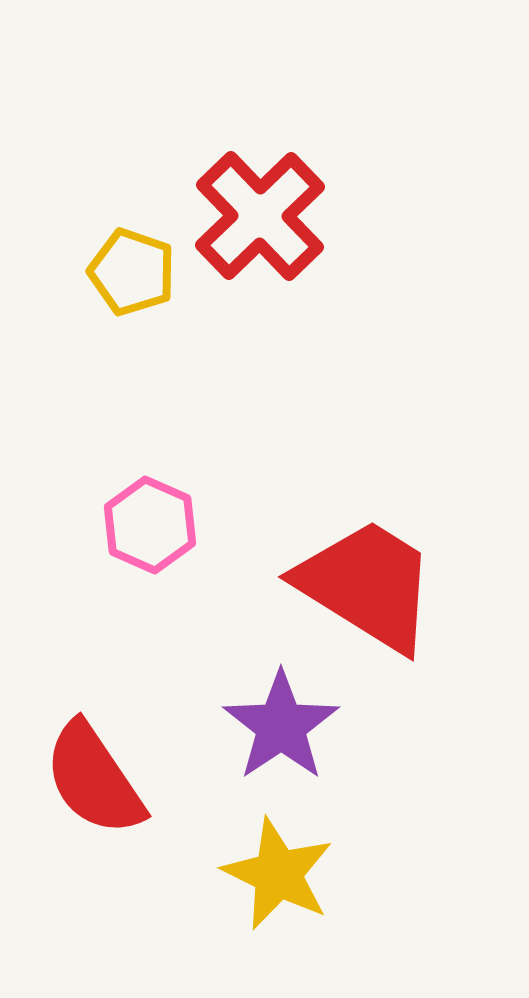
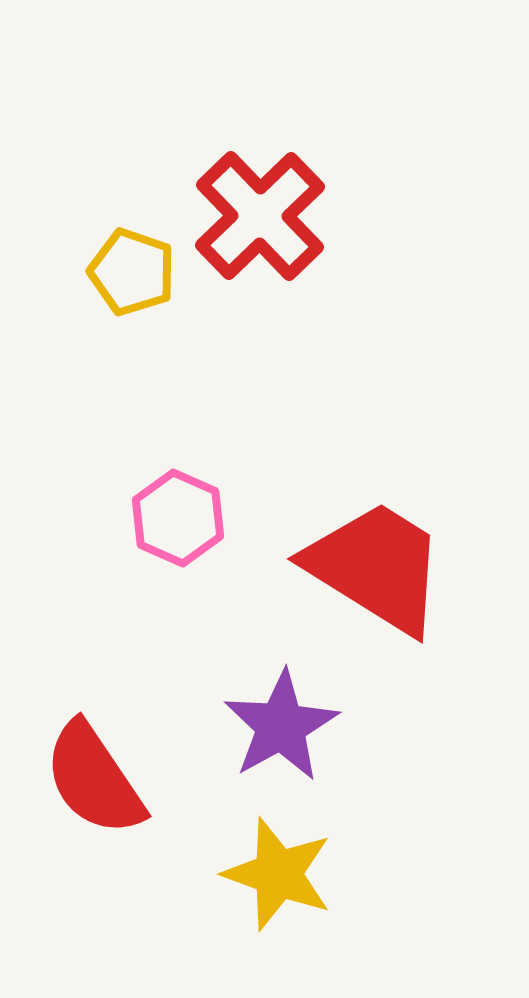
pink hexagon: moved 28 px right, 7 px up
red trapezoid: moved 9 px right, 18 px up
purple star: rotated 5 degrees clockwise
yellow star: rotated 6 degrees counterclockwise
